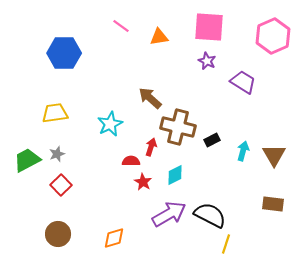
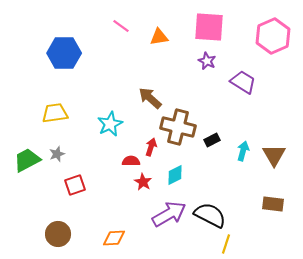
red square: moved 14 px right; rotated 25 degrees clockwise
orange diamond: rotated 15 degrees clockwise
